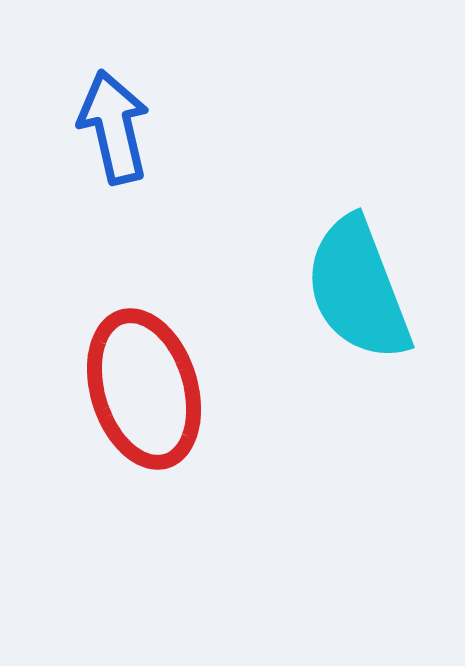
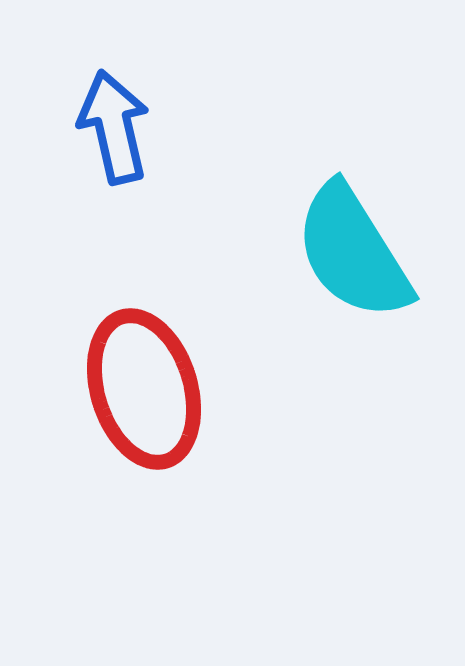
cyan semicircle: moved 5 px left, 37 px up; rotated 11 degrees counterclockwise
